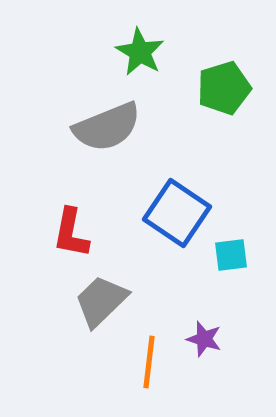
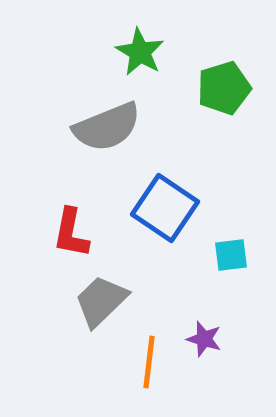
blue square: moved 12 px left, 5 px up
